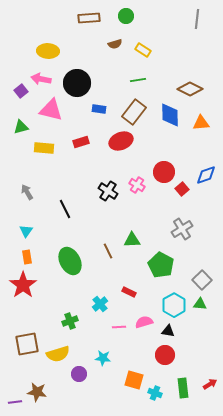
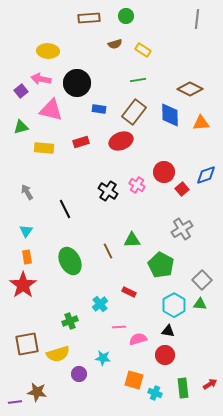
pink semicircle at (144, 322): moved 6 px left, 17 px down
